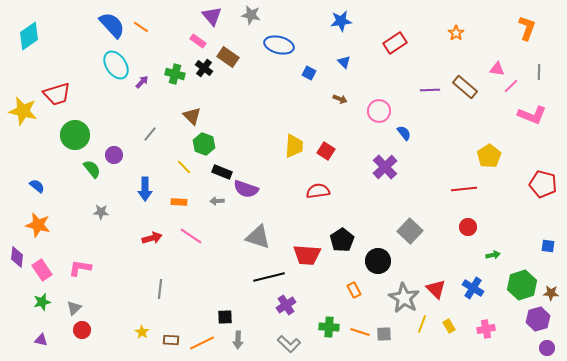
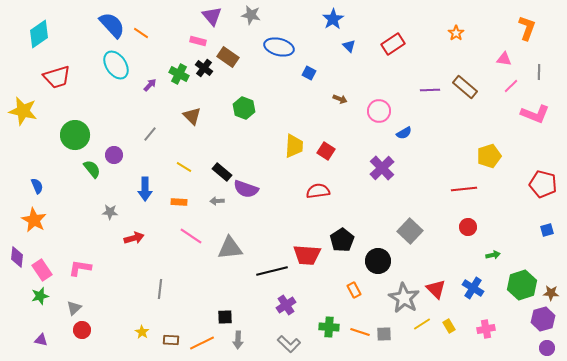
blue star at (341, 21): moved 8 px left, 2 px up; rotated 25 degrees counterclockwise
orange line at (141, 27): moved 6 px down
cyan diamond at (29, 36): moved 10 px right, 2 px up
pink rectangle at (198, 41): rotated 21 degrees counterclockwise
red rectangle at (395, 43): moved 2 px left, 1 px down
blue ellipse at (279, 45): moved 2 px down
blue triangle at (344, 62): moved 5 px right, 16 px up
pink triangle at (497, 69): moved 7 px right, 10 px up
green cross at (175, 74): moved 4 px right; rotated 12 degrees clockwise
purple arrow at (142, 82): moved 8 px right, 3 px down
red trapezoid at (57, 94): moved 17 px up
pink L-shape at (532, 115): moved 3 px right, 1 px up
blue semicircle at (404, 133): rotated 98 degrees clockwise
green hexagon at (204, 144): moved 40 px right, 36 px up
yellow pentagon at (489, 156): rotated 15 degrees clockwise
yellow line at (184, 167): rotated 14 degrees counterclockwise
purple cross at (385, 167): moved 3 px left, 1 px down
black rectangle at (222, 172): rotated 18 degrees clockwise
blue semicircle at (37, 186): rotated 28 degrees clockwise
gray star at (101, 212): moved 9 px right
orange star at (38, 225): moved 4 px left, 5 px up; rotated 15 degrees clockwise
gray triangle at (258, 237): moved 28 px left, 11 px down; rotated 24 degrees counterclockwise
red arrow at (152, 238): moved 18 px left
blue square at (548, 246): moved 1 px left, 16 px up; rotated 24 degrees counterclockwise
black line at (269, 277): moved 3 px right, 6 px up
green star at (42, 302): moved 2 px left, 6 px up
purple hexagon at (538, 319): moved 5 px right
yellow line at (422, 324): rotated 36 degrees clockwise
